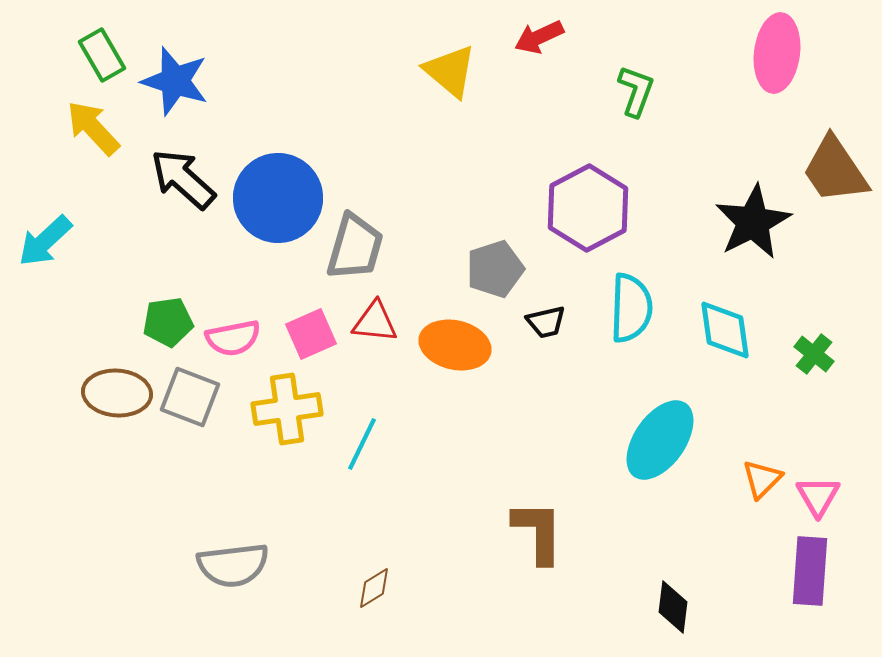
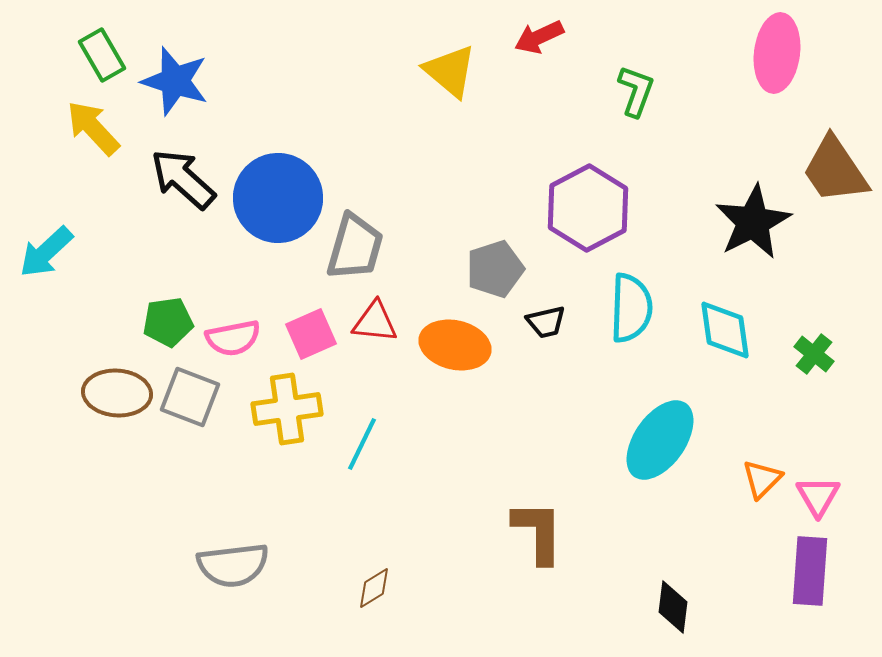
cyan arrow: moved 1 px right, 11 px down
